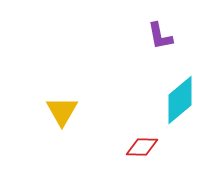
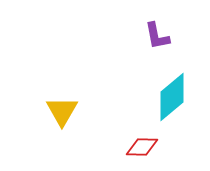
purple L-shape: moved 3 px left
cyan diamond: moved 8 px left, 3 px up
